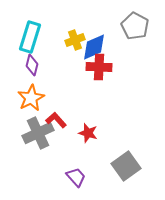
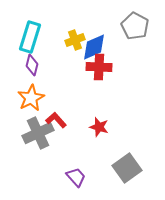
red star: moved 11 px right, 6 px up
gray square: moved 1 px right, 2 px down
